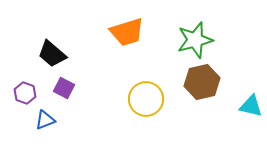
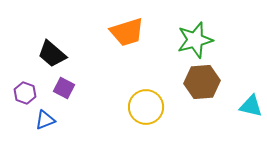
brown hexagon: rotated 8 degrees clockwise
yellow circle: moved 8 px down
